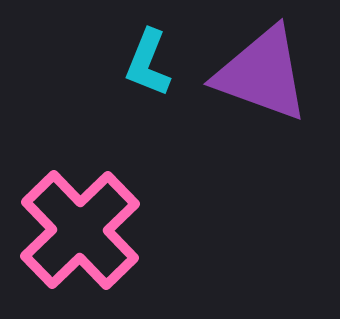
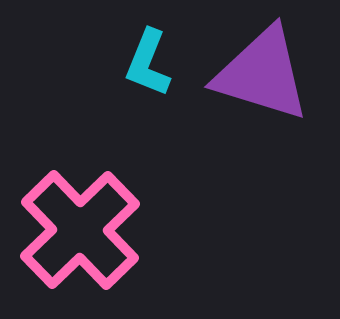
purple triangle: rotated 3 degrees counterclockwise
